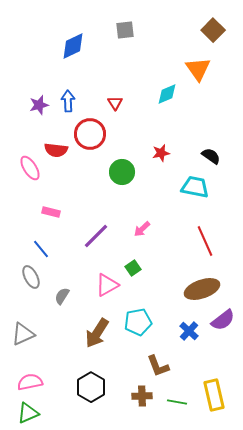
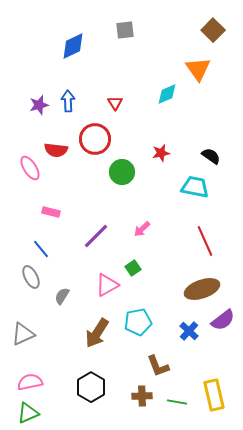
red circle: moved 5 px right, 5 px down
